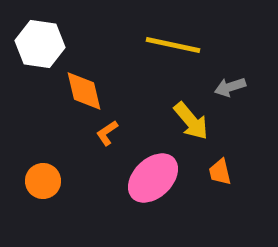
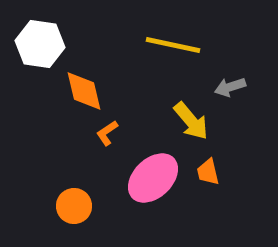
orange trapezoid: moved 12 px left
orange circle: moved 31 px right, 25 px down
